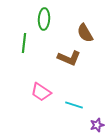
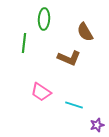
brown semicircle: moved 1 px up
